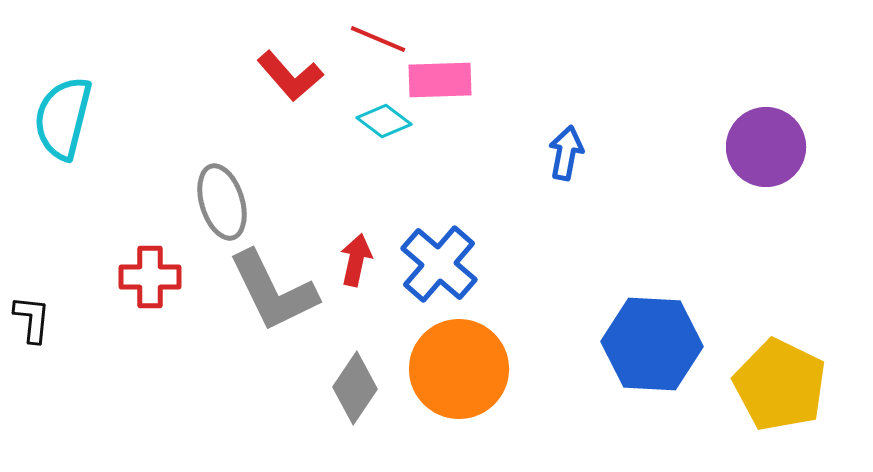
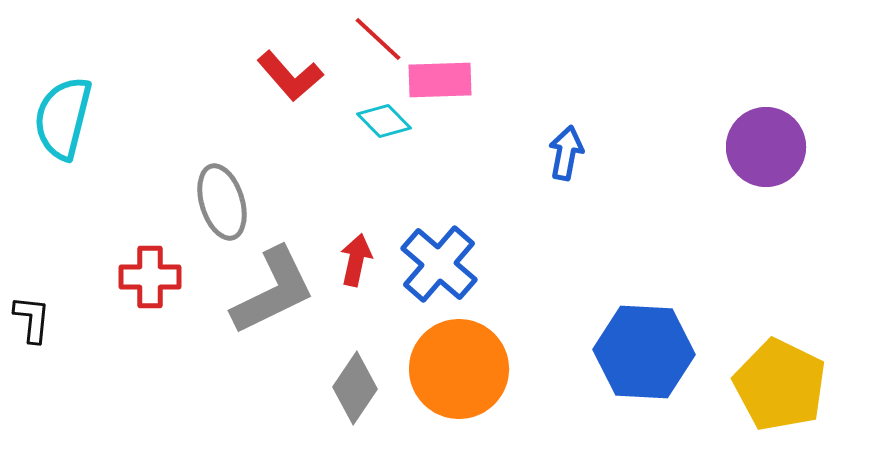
red line: rotated 20 degrees clockwise
cyan diamond: rotated 8 degrees clockwise
gray L-shape: rotated 90 degrees counterclockwise
blue hexagon: moved 8 px left, 8 px down
